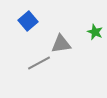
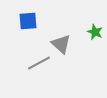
blue square: rotated 36 degrees clockwise
gray triangle: rotated 50 degrees clockwise
